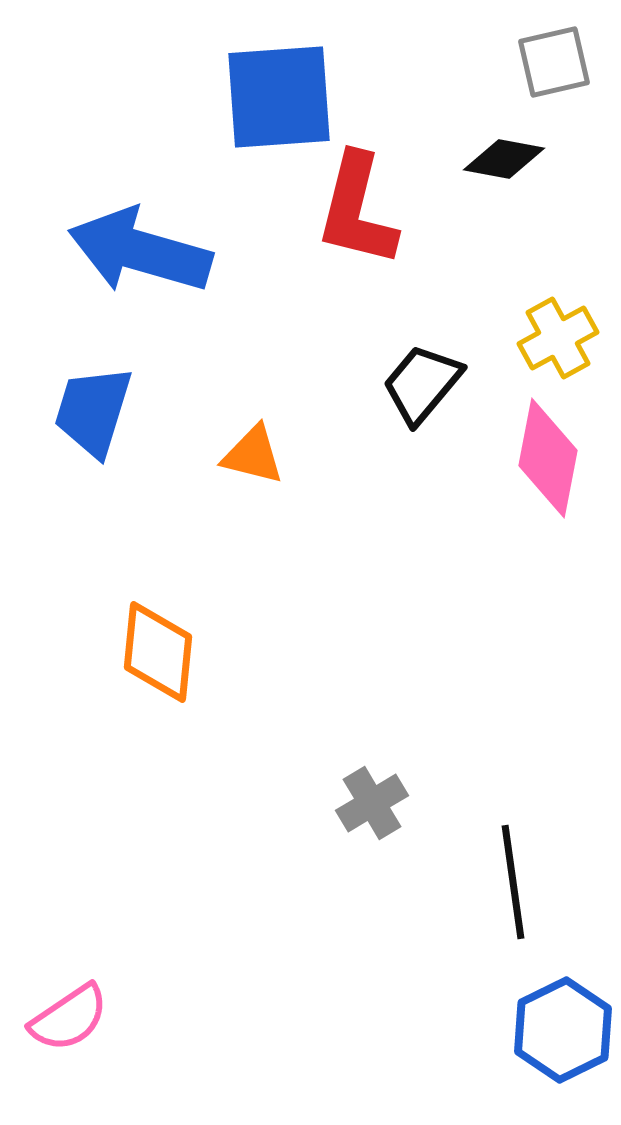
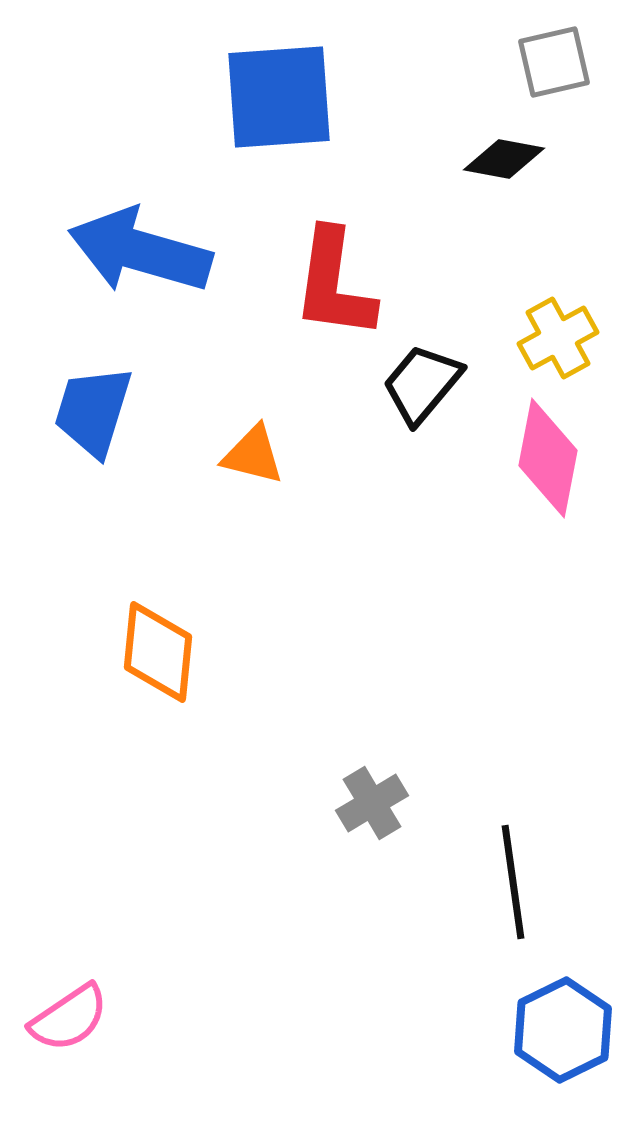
red L-shape: moved 23 px left, 74 px down; rotated 6 degrees counterclockwise
